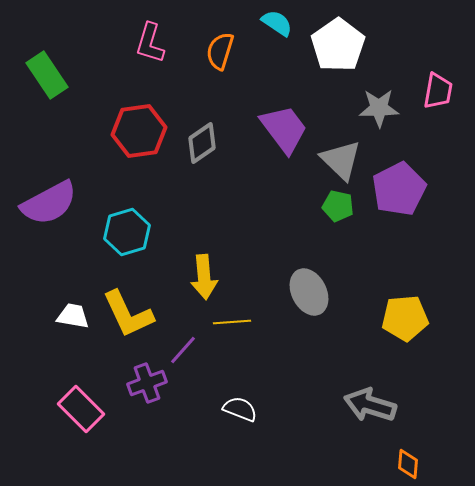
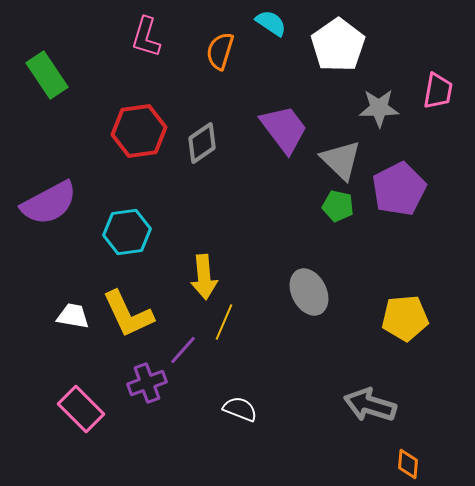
cyan semicircle: moved 6 px left
pink L-shape: moved 4 px left, 6 px up
cyan hexagon: rotated 9 degrees clockwise
yellow line: moved 8 px left; rotated 63 degrees counterclockwise
